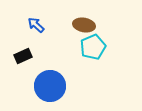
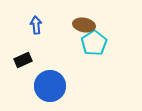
blue arrow: rotated 42 degrees clockwise
cyan pentagon: moved 1 px right, 4 px up; rotated 10 degrees counterclockwise
black rectangle: moved 4 px down
